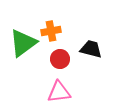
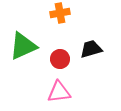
orange cross: moved 9 px right, 18 px up
green triangle: moved 3 px down; rotated 12 degrees clockwise
black trapezoid: rotated 30 degrees counterclockwise
